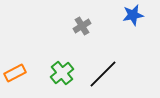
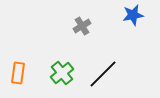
orange rectangle: moved 3 px right; rotated 55 degrees counterclockwise
